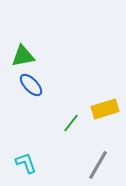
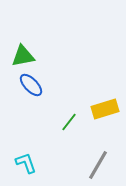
green line: moved 2 px left, 1 px up
